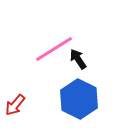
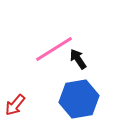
blue hexagon: rotated 24 degrees clockwise
